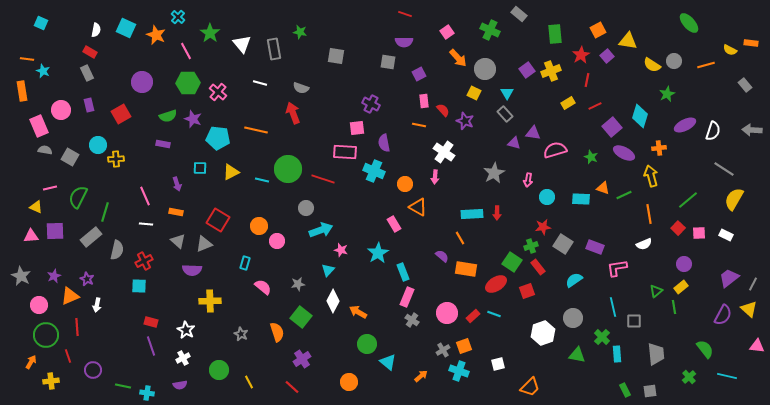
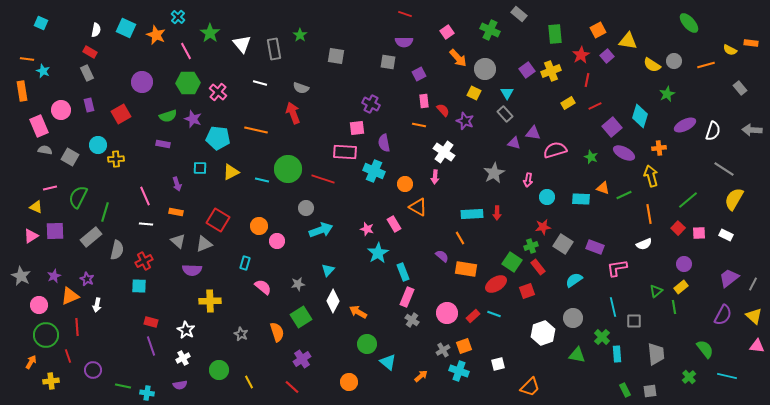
green star at (300, 32): moved 3 px down; rotated 24 degrees clockwise
gray rectangle at (745, 85): moved 5 px left, 3 px down
pink triangle at (31, 236): rotated 28 degrees counterclockwise
pink star at (341, 250): moved 26 px right, 21 px up
yellow triangle at (749, 309): moved 5 px right, 7 px down
green square at (301, 317): rotated 20 degrees clockwise
